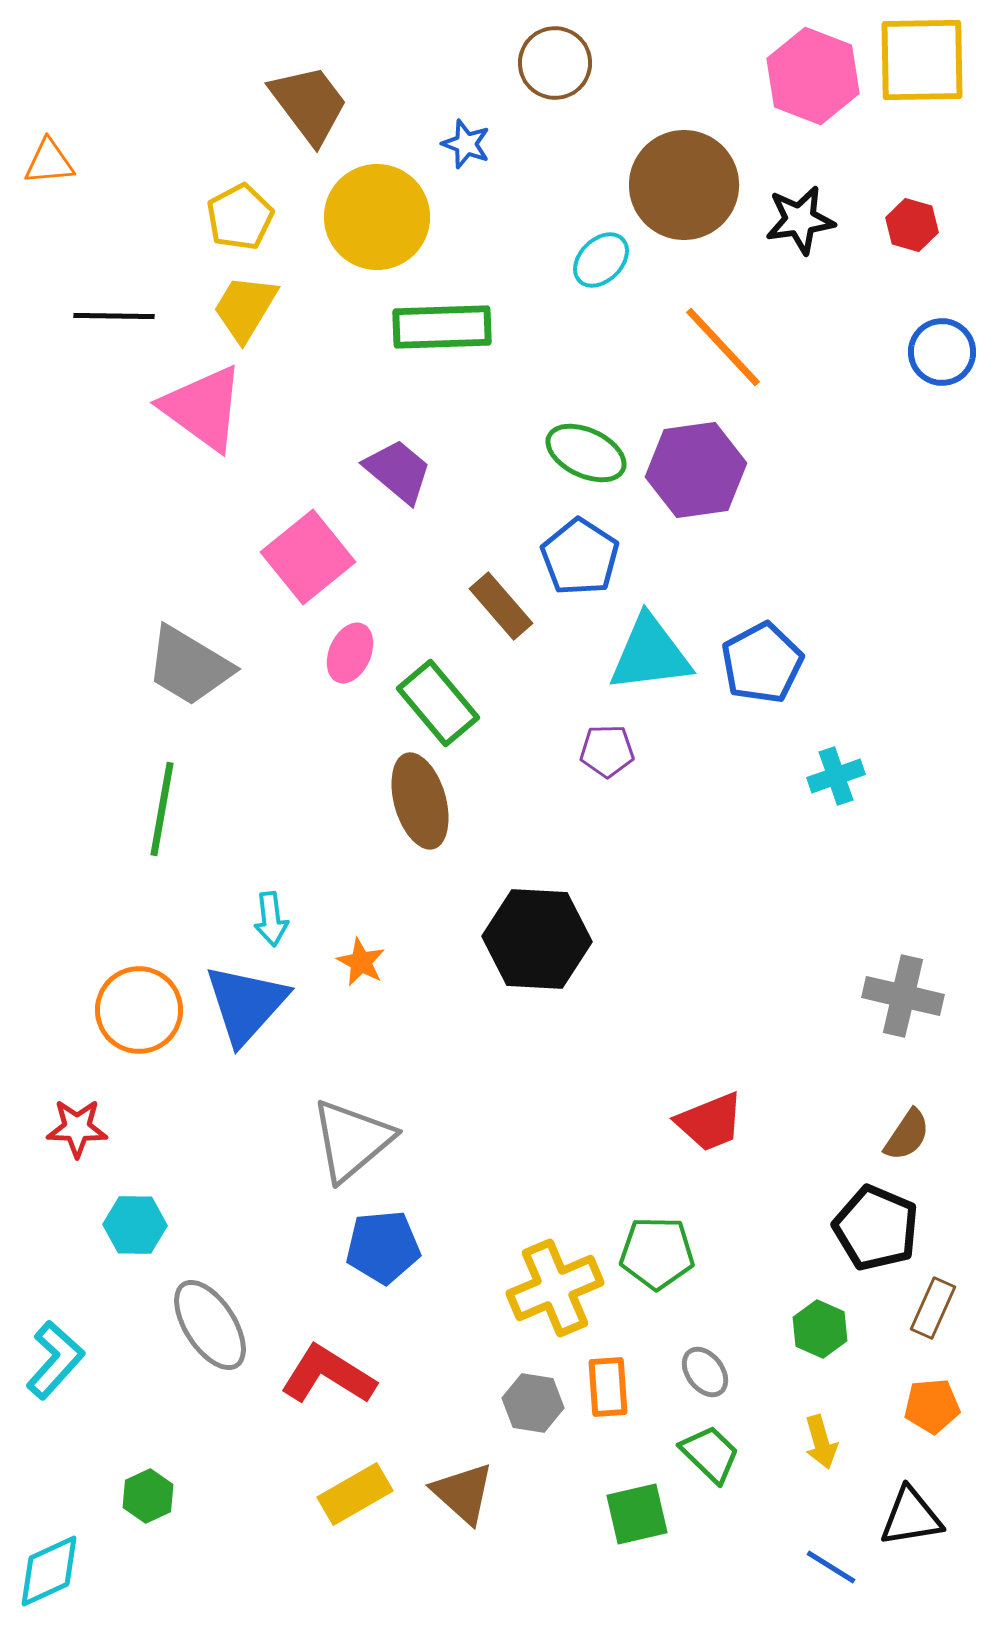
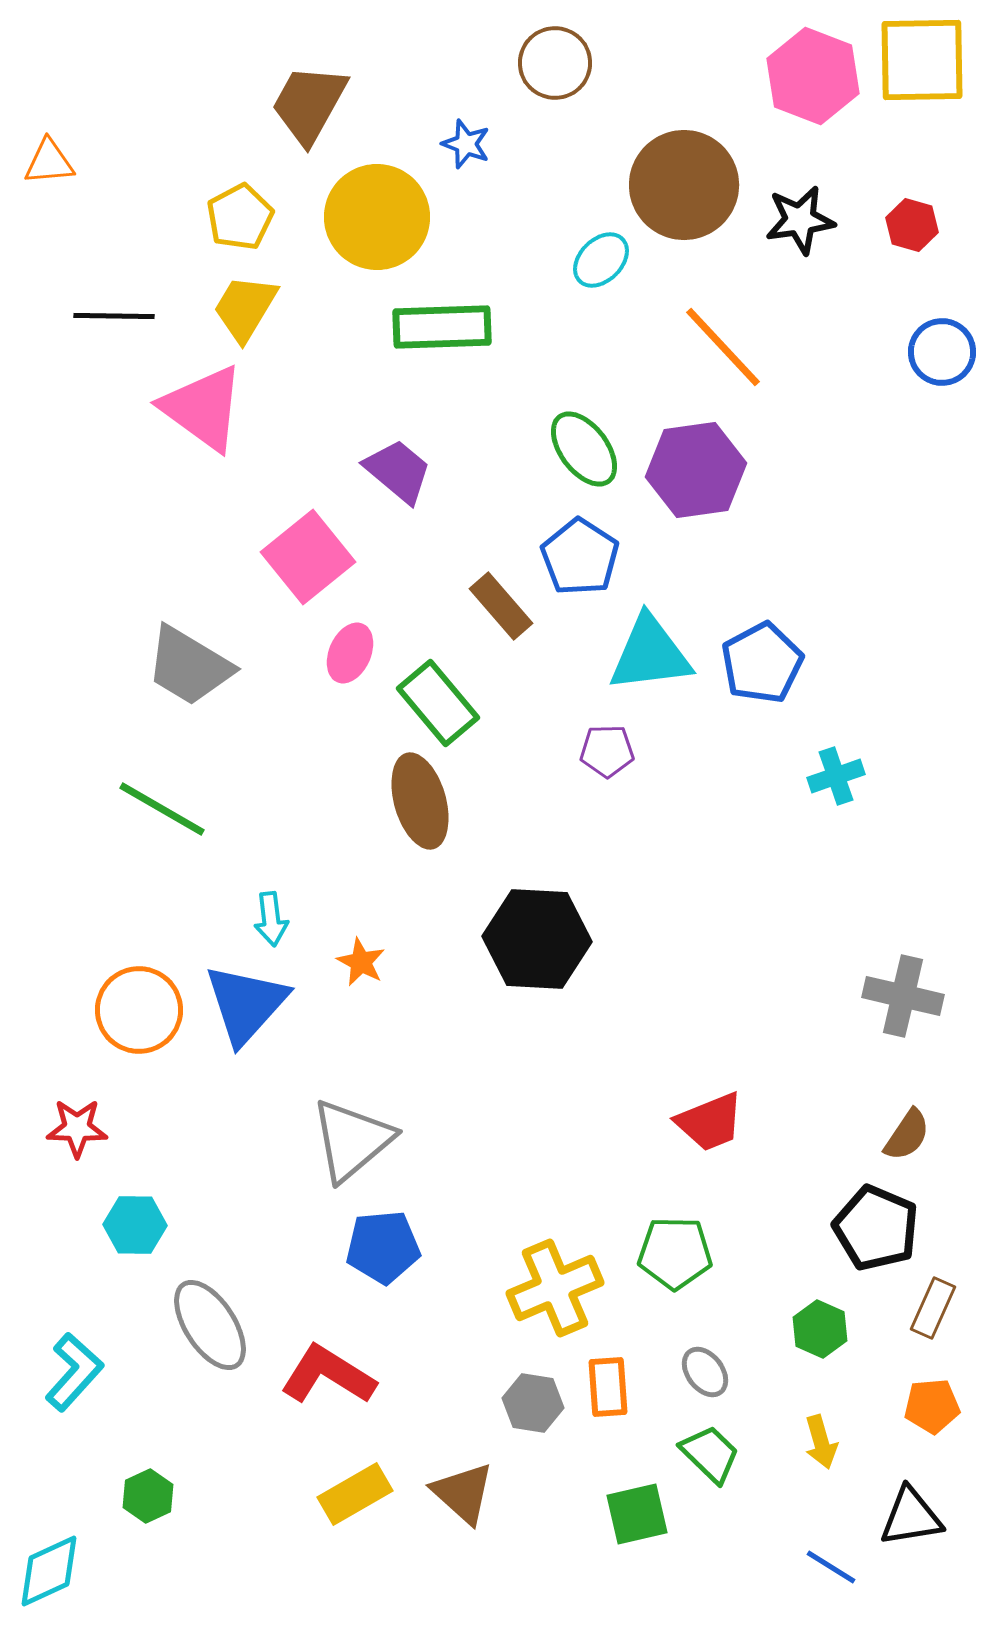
brown trapezoid at (309, 104): rotated 114 degrees counterclockwise
green ellipse at (586, 453): moved 2 px left, 4 px up; rotated 28 degrees clockwise
green line at (162, 809): rotated 70 degrees counterclockwise
green pentagon at (657, 1253): moved 18 px right
cyan L-shape at (55, 1360): moved 19 px right, 12 px down
